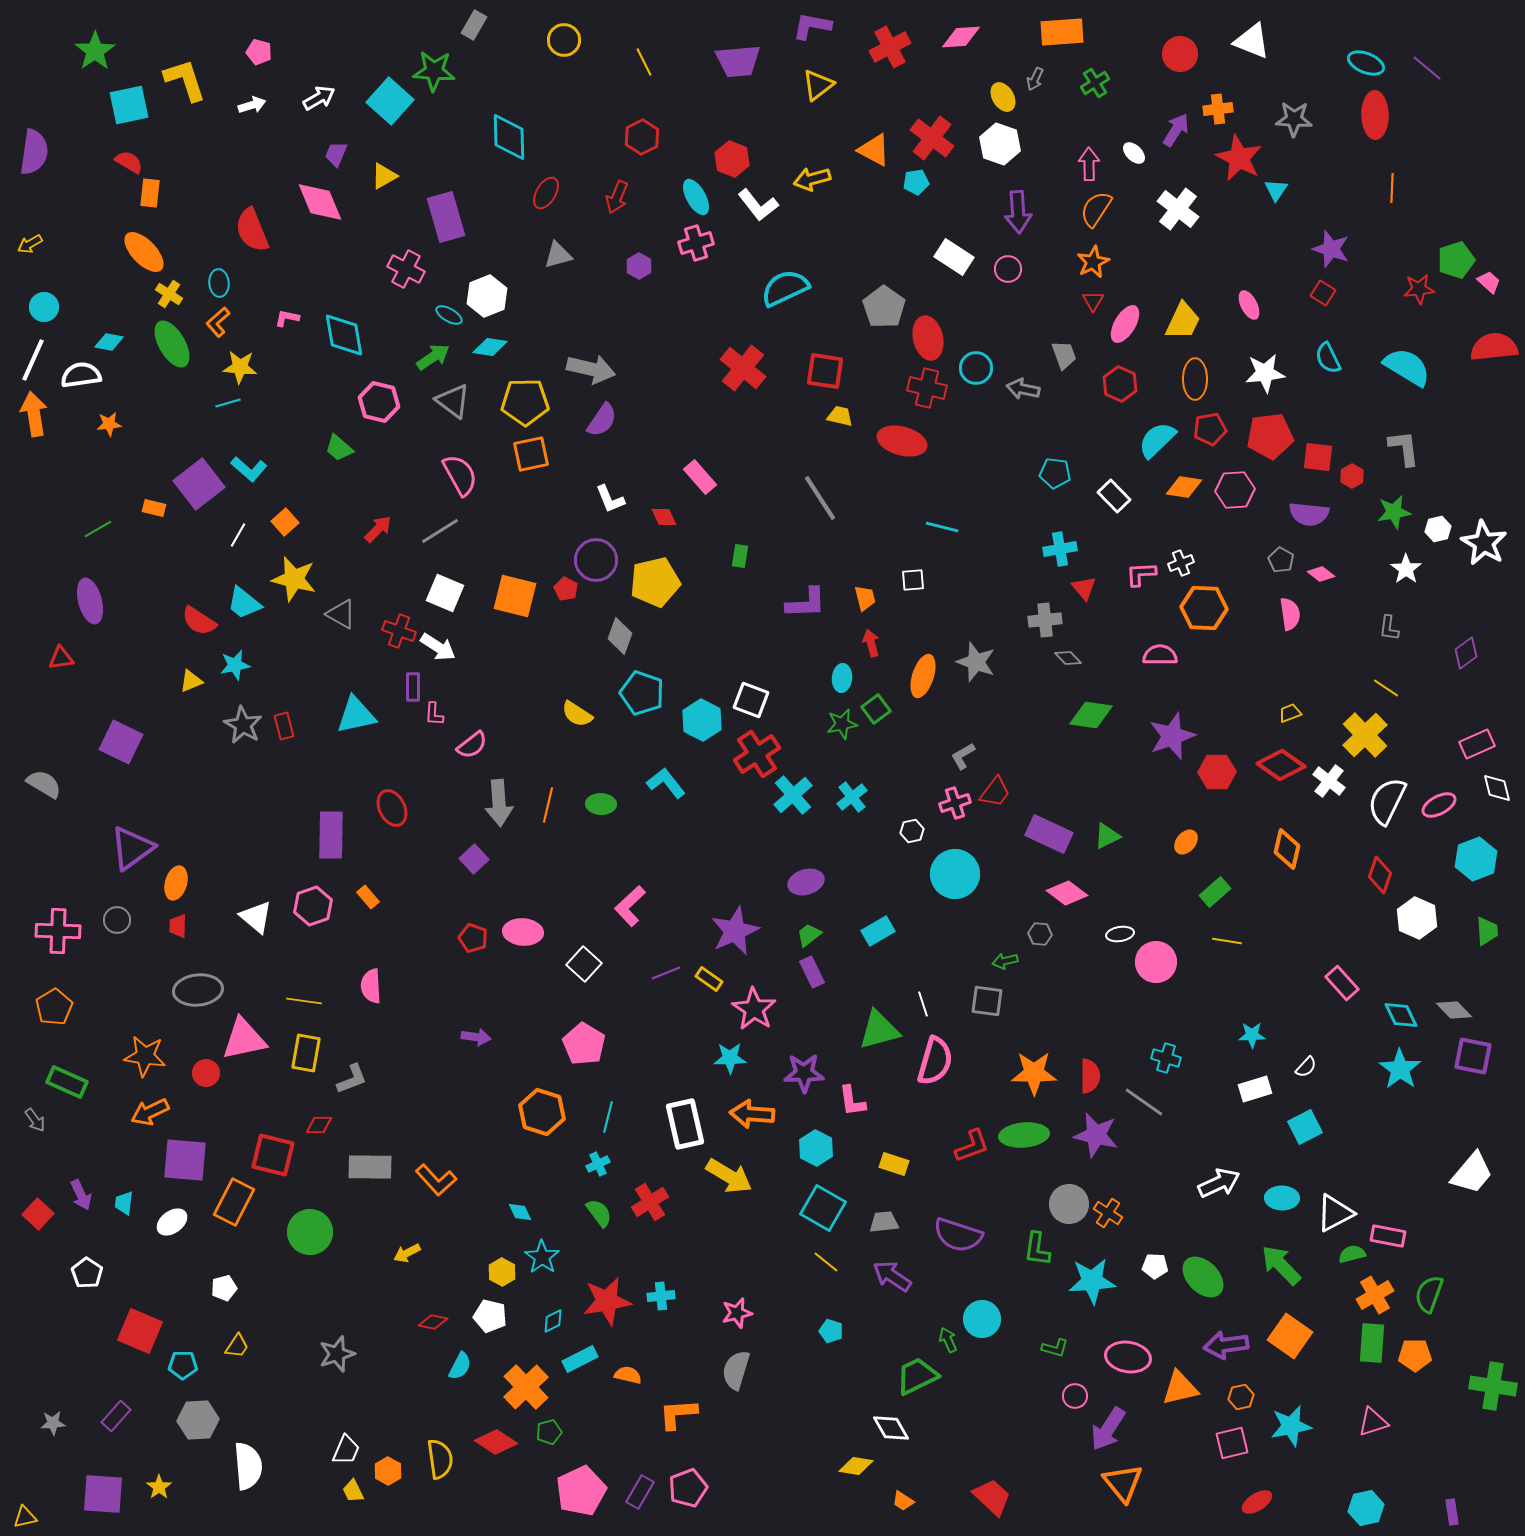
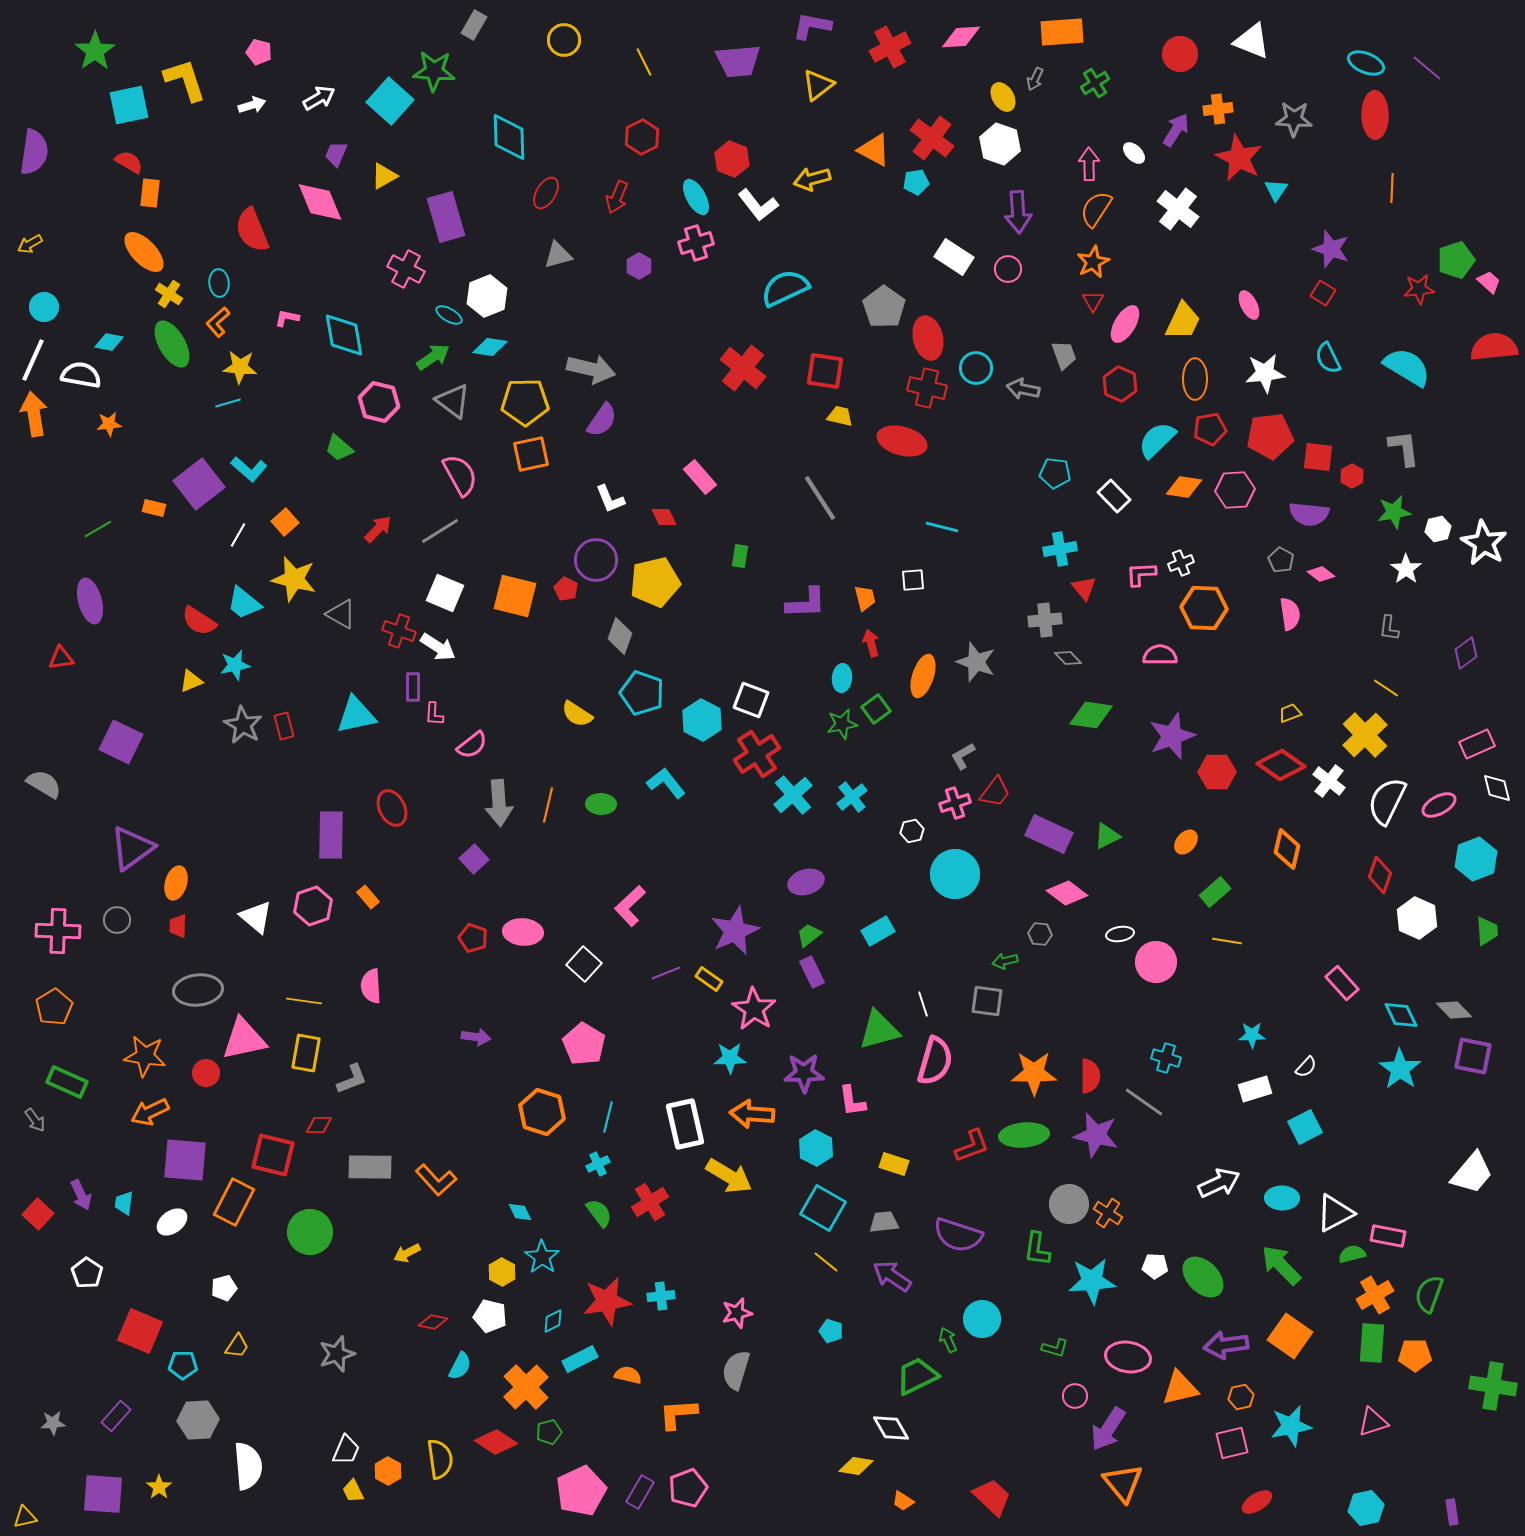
white semicircle at (81, 375): rotated 18 degrees clockwise
